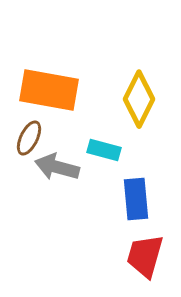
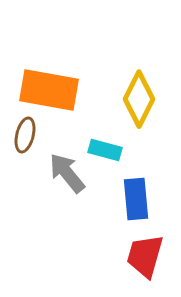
brown ellipse: moved 4 px left, 3 px up; rotated 12 degrees counterclockwise
cyan rectangle: moved 1 px right
gray arrow: moved 10 px right, 6 px down; rotated 36 degrees clockwise
